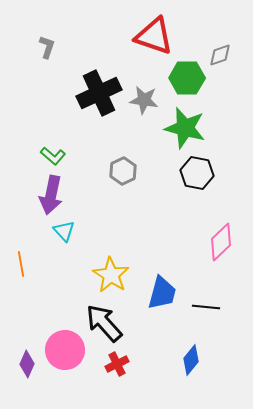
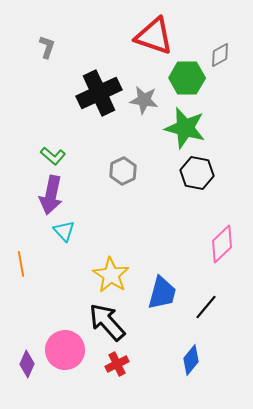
gray diamond: rotated 10 degrees counterclockwise
pink diamond: moved 1 px right, 2 px down
black line: rotated 56 degrees counterclockwise
black arrow: moved 3 px right, 1 px up
